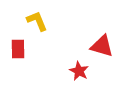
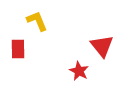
red triangle: rotated 35 degrees clockwise
